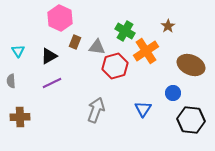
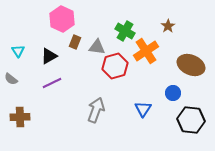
pink hexagon: moved 2 px right, 1 px down
gray semicircle: moved 2 px up; rotated 48 degrees counterclockwise
